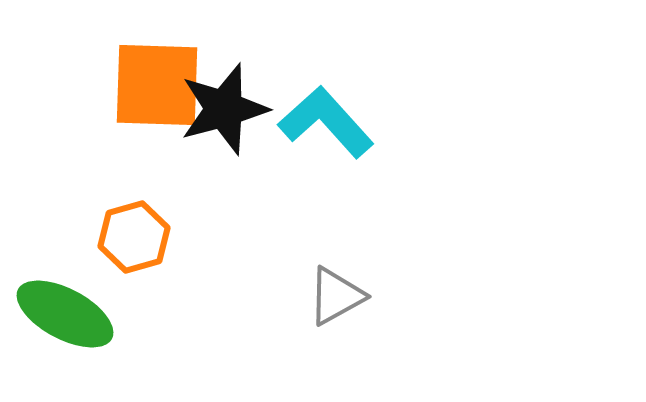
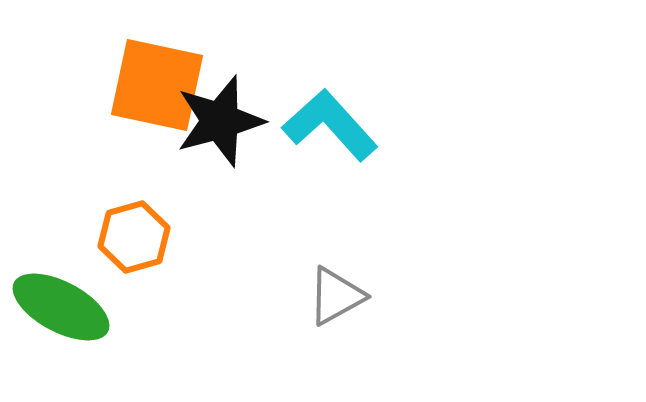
orange square: rotated 10 degrees clockwise
black star: moved 4 px left, 12 px down
cyan L-shape: moved 4 px right, 3 px down
green ellipse: moved 4 px left, 7 px up
